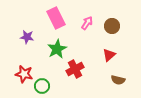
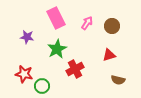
red triangle: rotated 24 degrees clockwise
